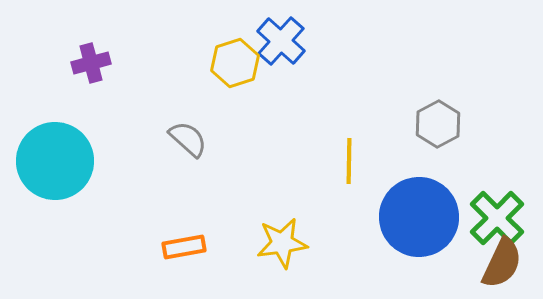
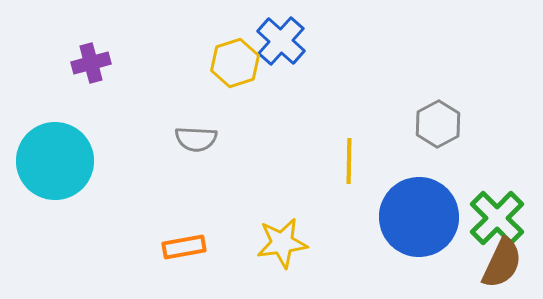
gray semicircle: moved 8 px right; rotated 141 degrees clockwise
